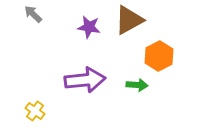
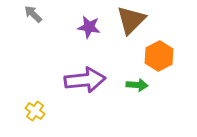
brown triangle: moved 2 px right; rotated 16 degrees counterclockwise
